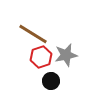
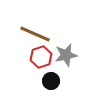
brown line: moved 2 px right; rotated 8 degrees counterclockwise
